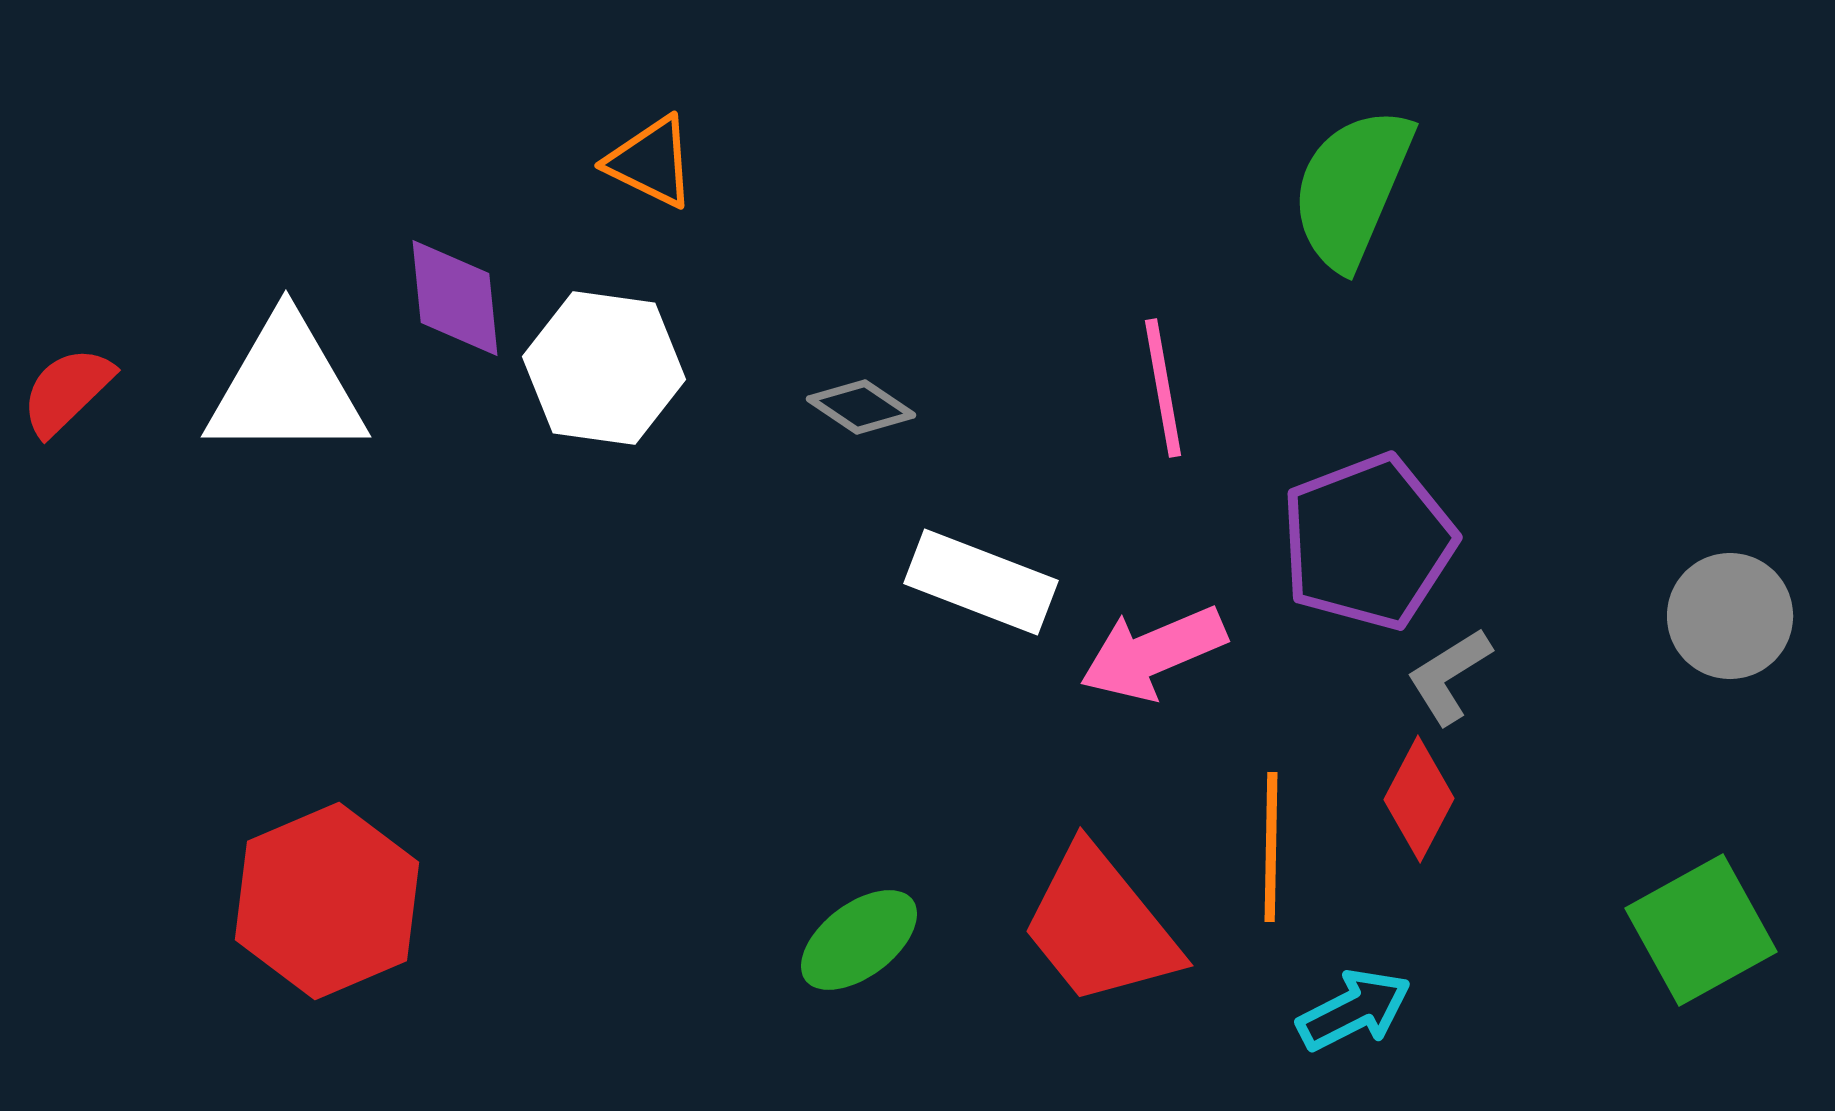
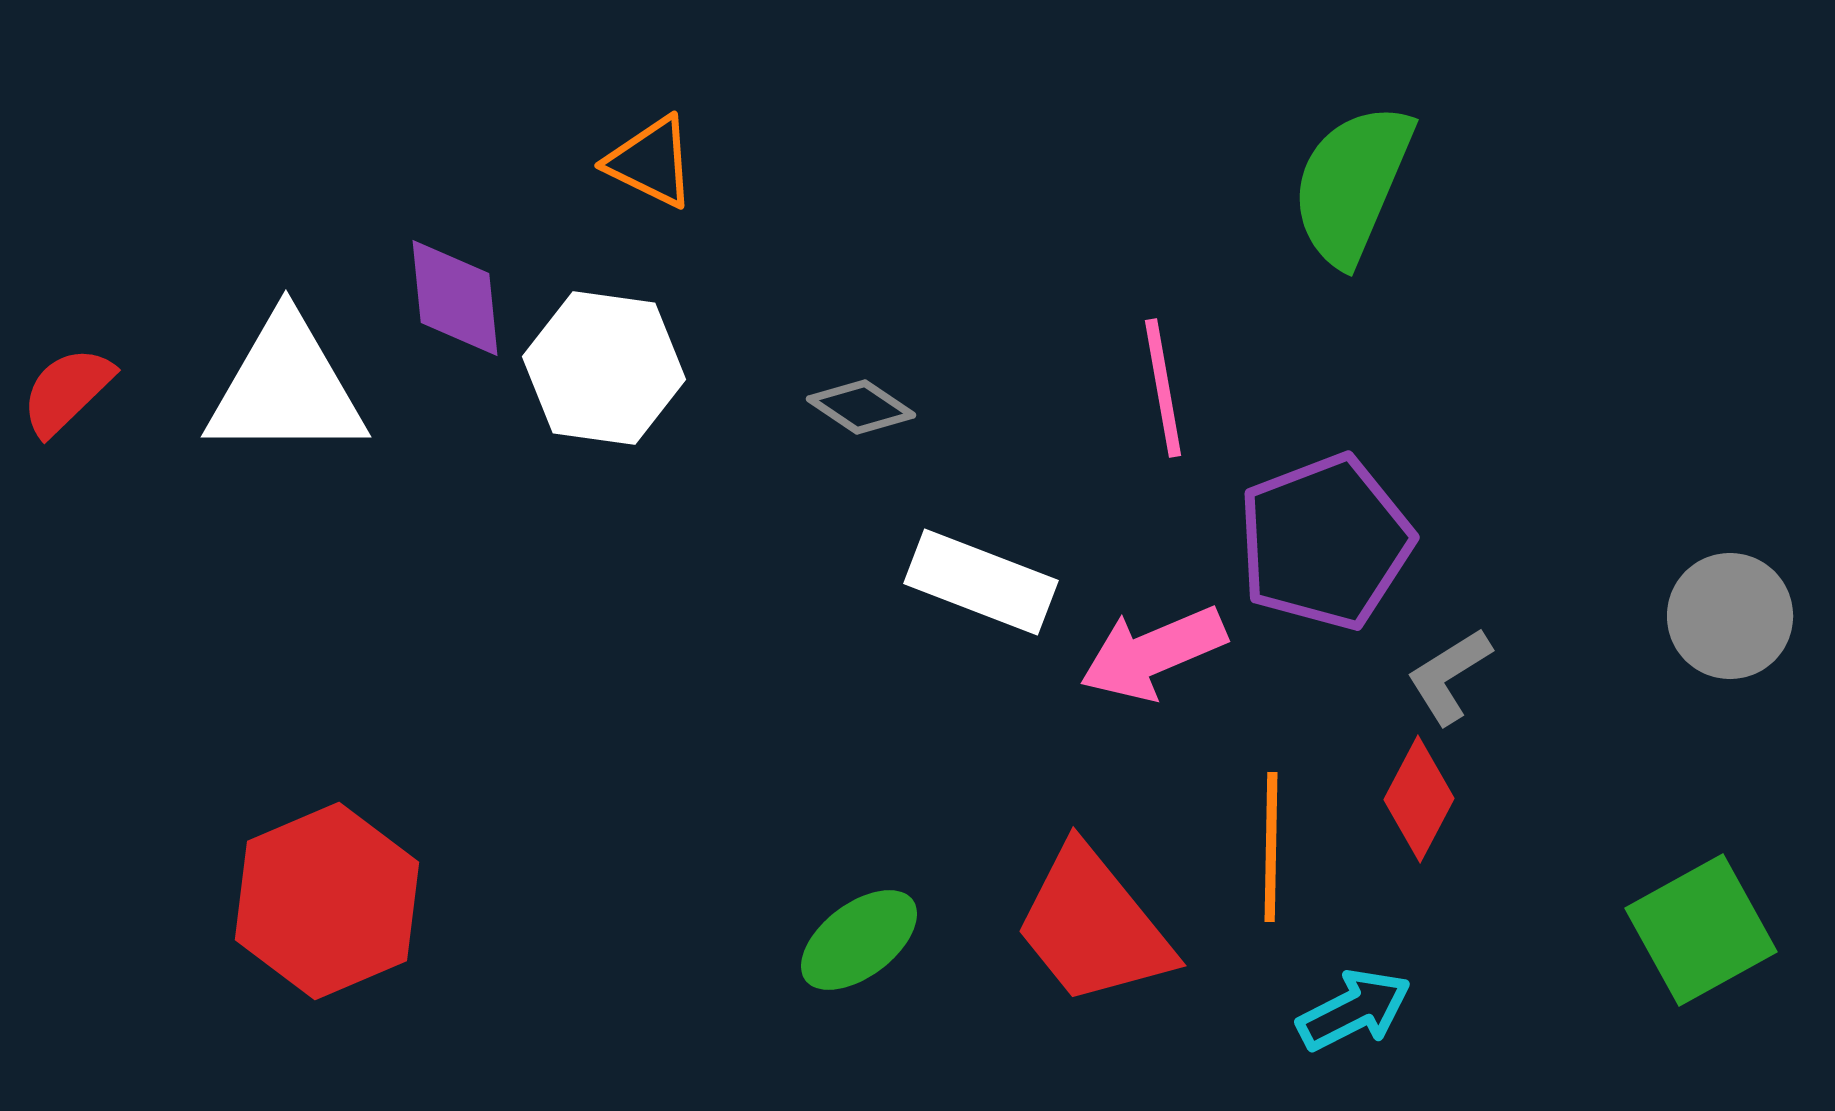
green semicircle: moved 4 px up
purple pentagon: moved 43 px left
red trapezoid: moved 7 px left
